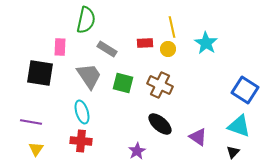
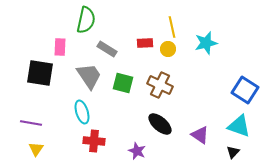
cyan star: rotated 25 degrees clockwise
purple line: moved 1 px down
purple triangle: moved 2 px right, 2 px up
red cross: moved 13 px right
purple star: rotated 18 degrees counterclockwise
